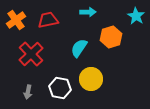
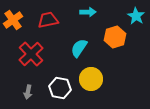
orange cross: moved 3 px left
orange hexagon: moved 4 px right
